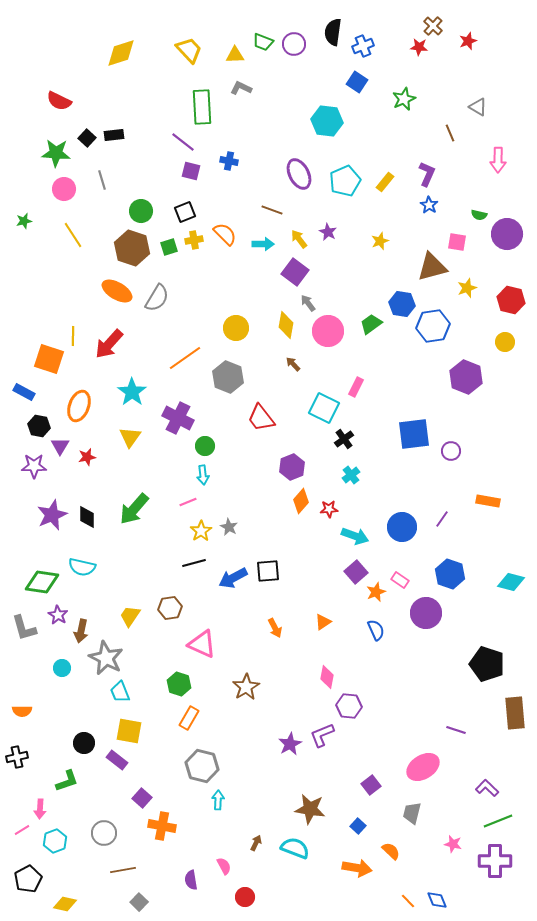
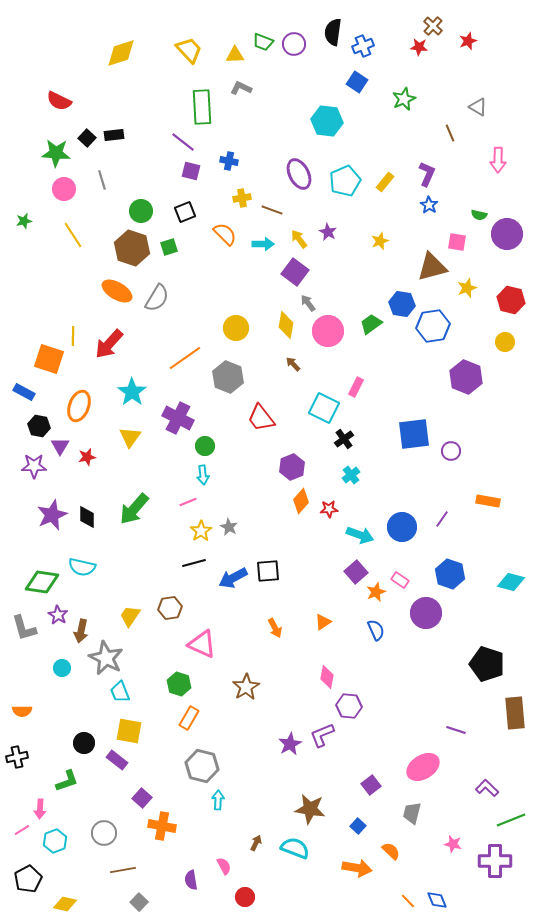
yellow cross at (194, 240): moved 48 px right, 42 px up
cyan arrow at (355, 536): moved 5 px right, 1 px up
green line at (498, 821): moved 13 px right, 1 px up
